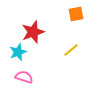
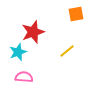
yellow line: moved 4 px left, 1 px down
pink semicircle: rotated 12 degrees counterclockwise
